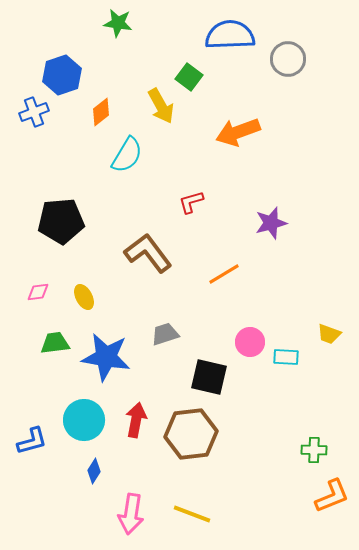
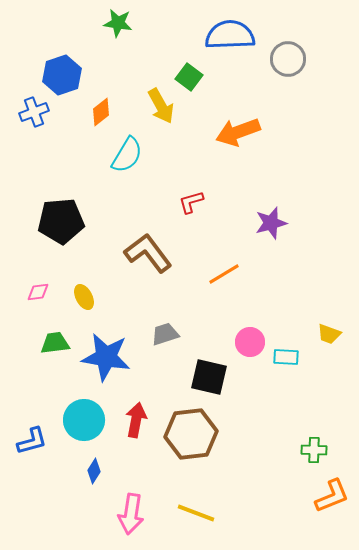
yellow line: moved 4 px right, 1 px up
